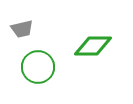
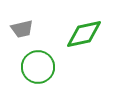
green diamond: moved 9 px left, 12 px up; rotated 12 degrees counterclockwise
